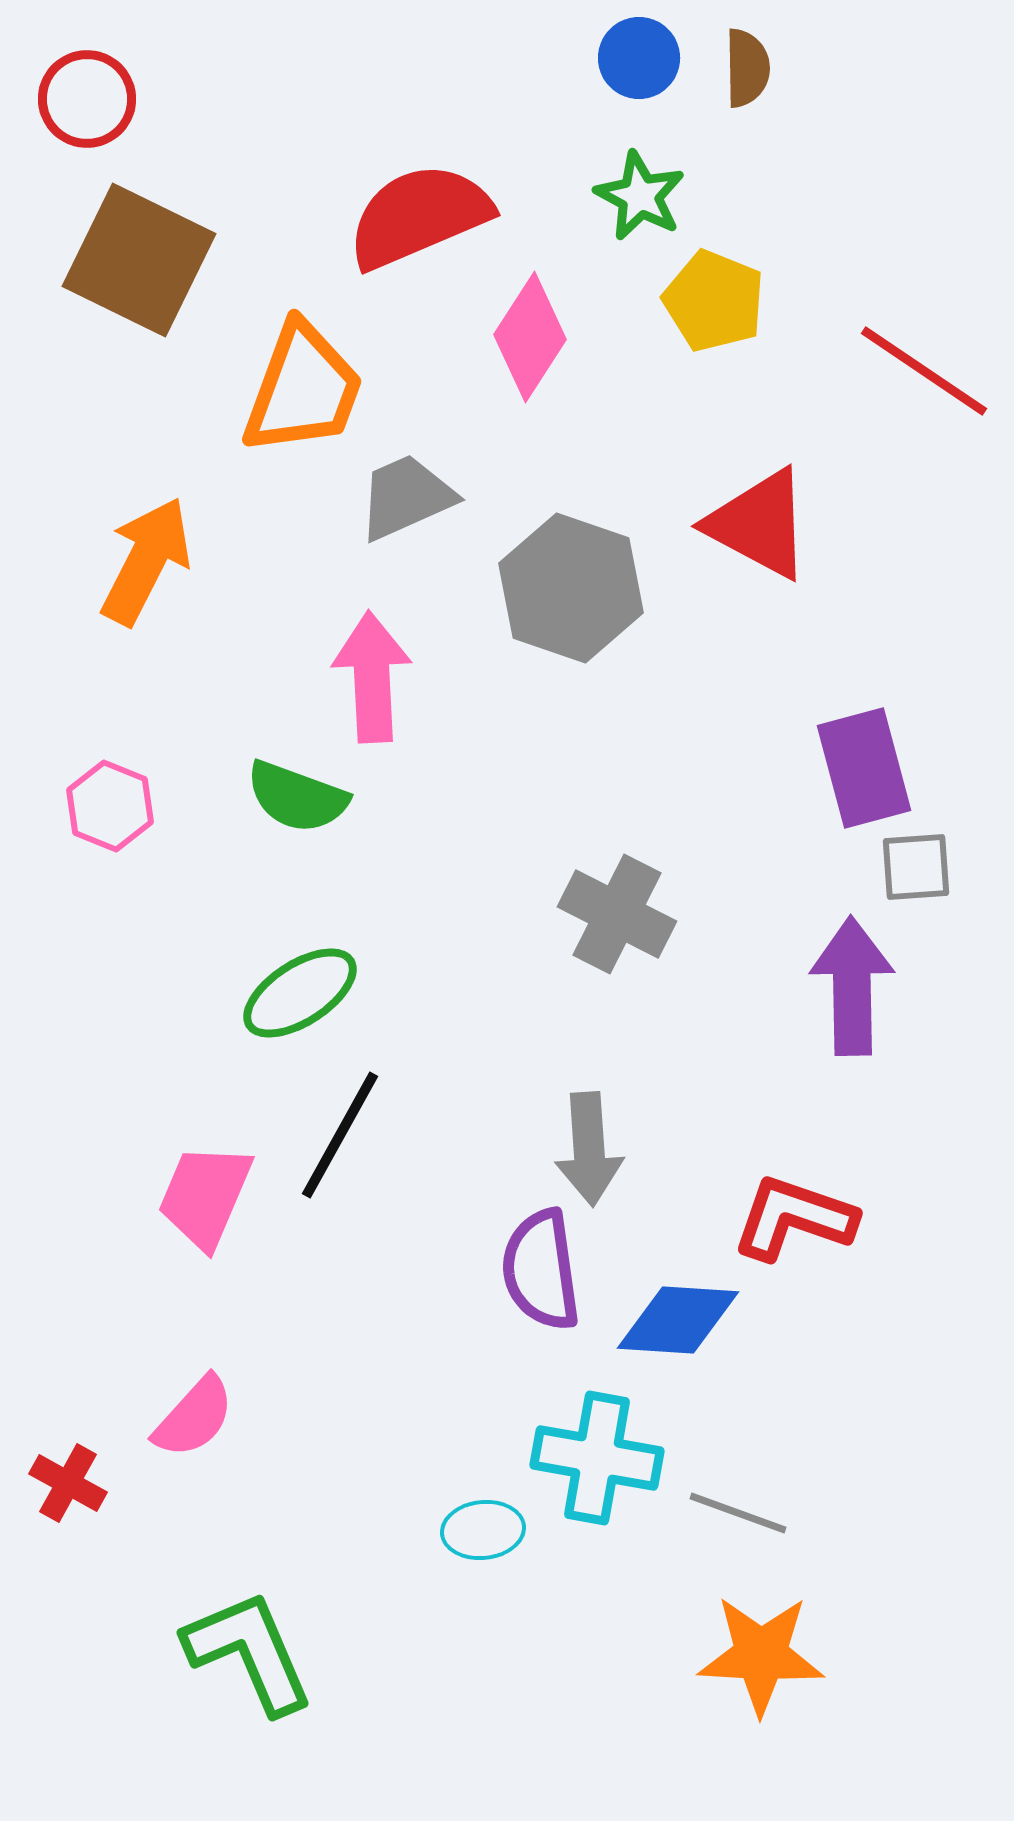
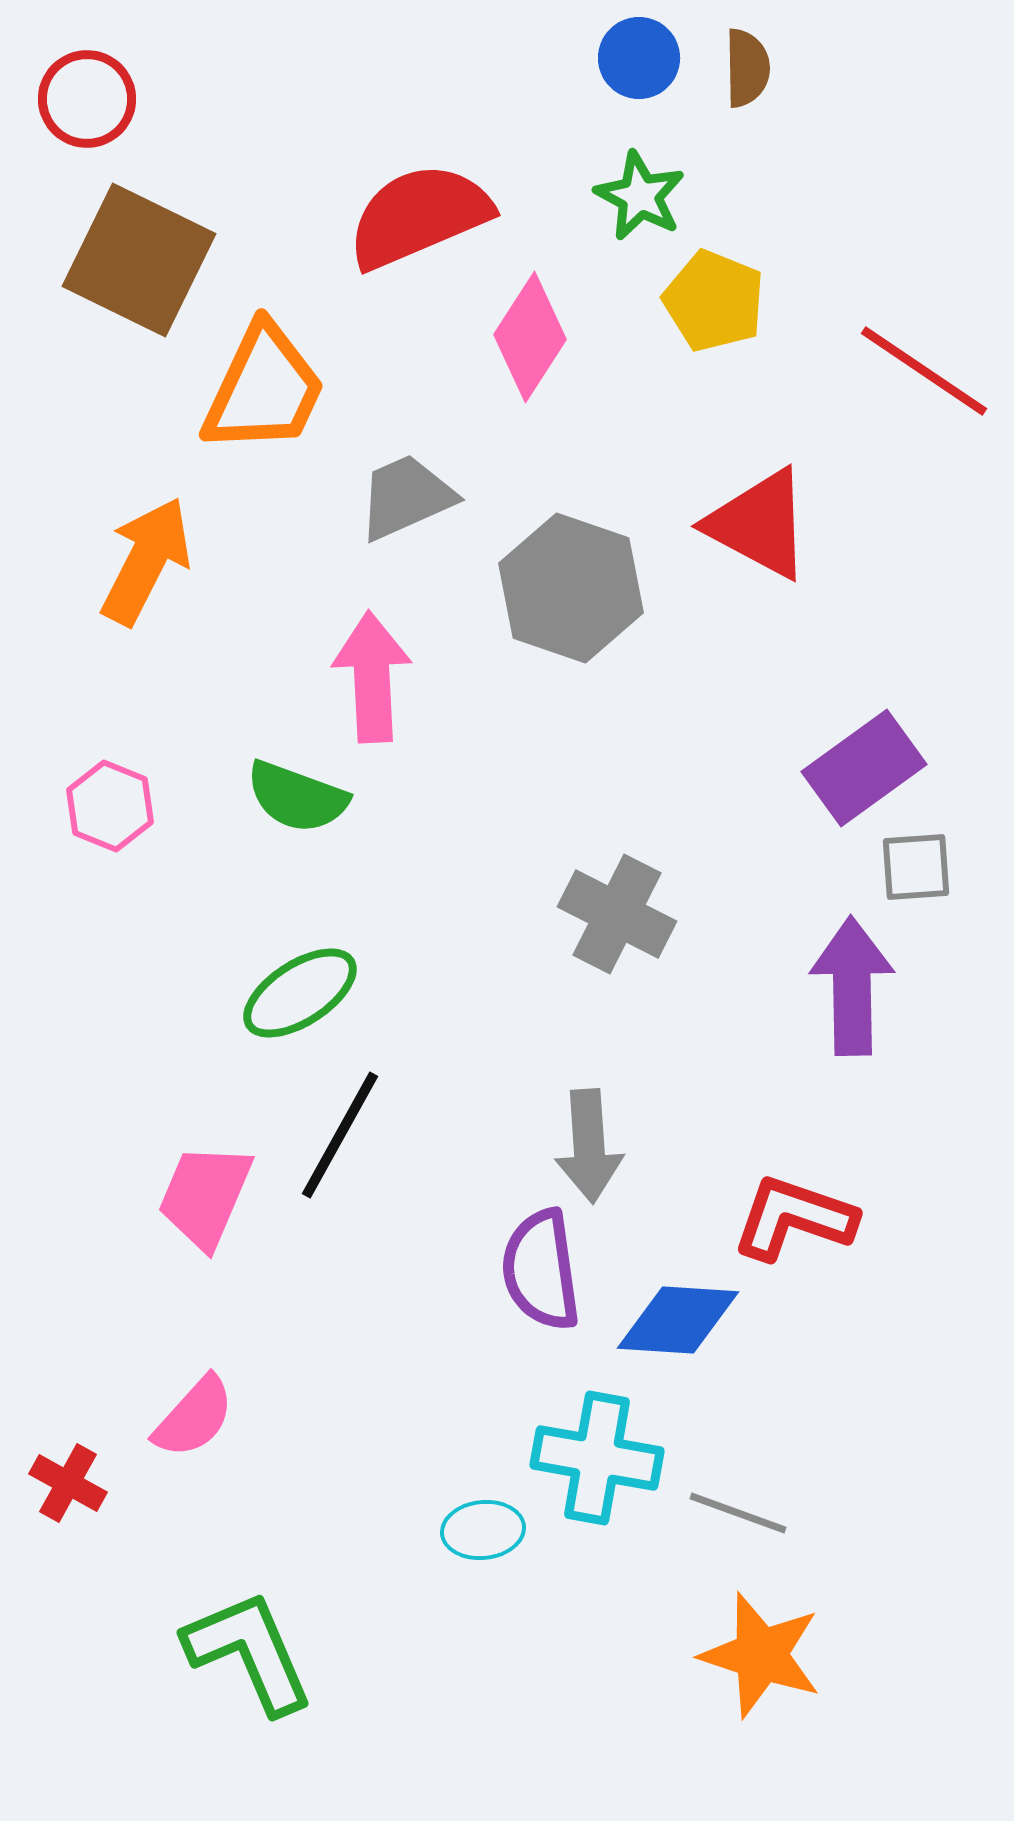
orange trapezoid: moved 39 px left; rotated 5 degrees clockwise
purple rectangle: rotated 69 degrees clockwise
gray arrow: moved 3 px up
orange star: rotated 15 degrees clockwise
